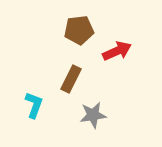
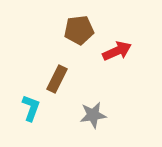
brown rectangle: moved 14 px left
cyan L-shape: moved 3 px left, 3 px down
